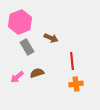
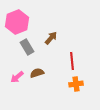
pink hexagon: moved 3 px left
brown arrow: rotated 72 degrees counterclockwise
